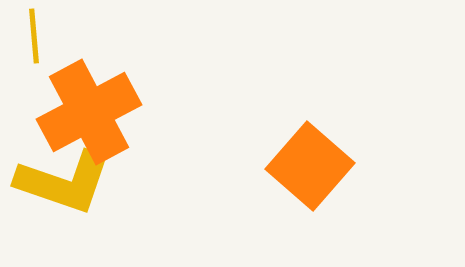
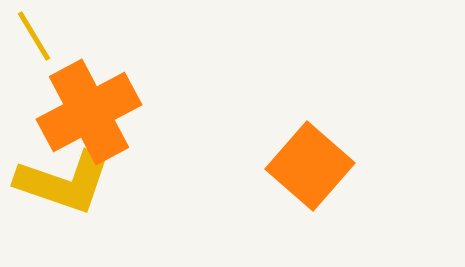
yellow line: rotated 26 degrees counterclockwise
